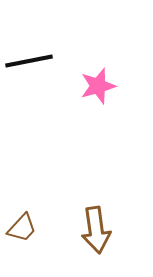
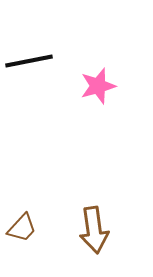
brown arrow: moved 2 px left
